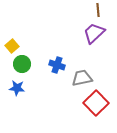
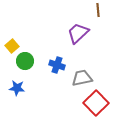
purple trapezoid: moved 16 px left
green circle: moved 3 px right, 3 px up
